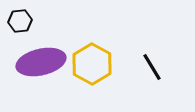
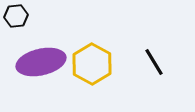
black hexagon: moved 4 px left, 5 px up
black line: moved 2 px right, 5 px up
